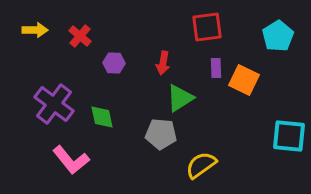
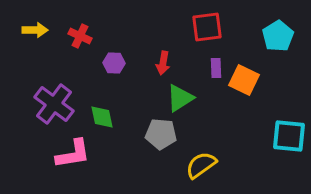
red cross: rotated 15 degrees counterclockwise
pink L-shape: moved 2 px right, 6 px up; rotated 60 degrees counterclockwise
